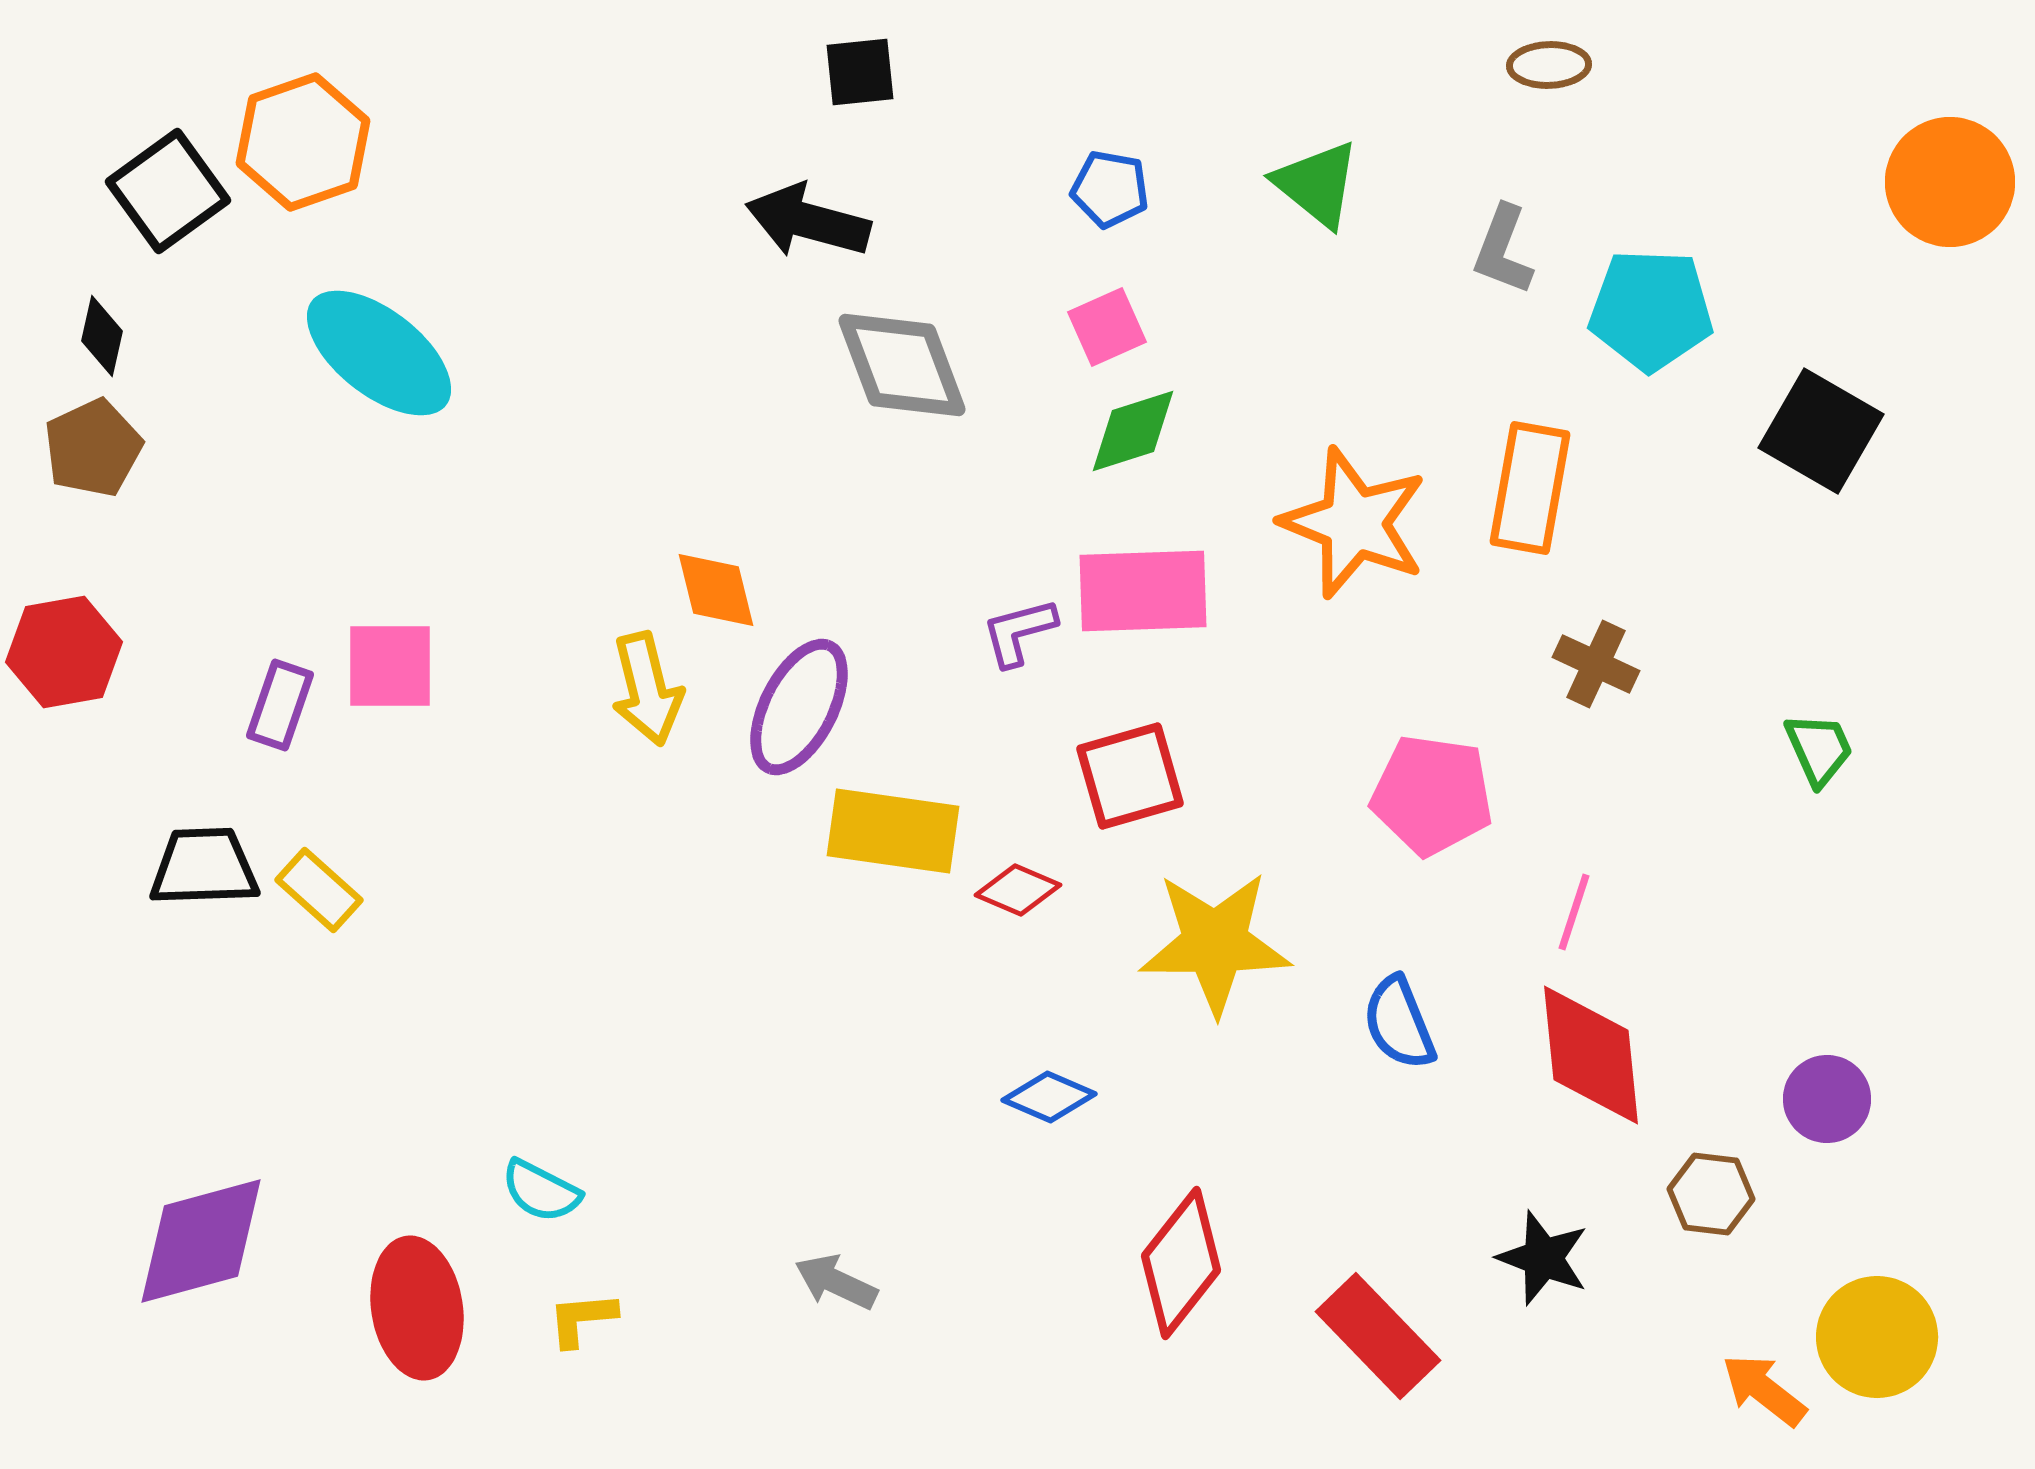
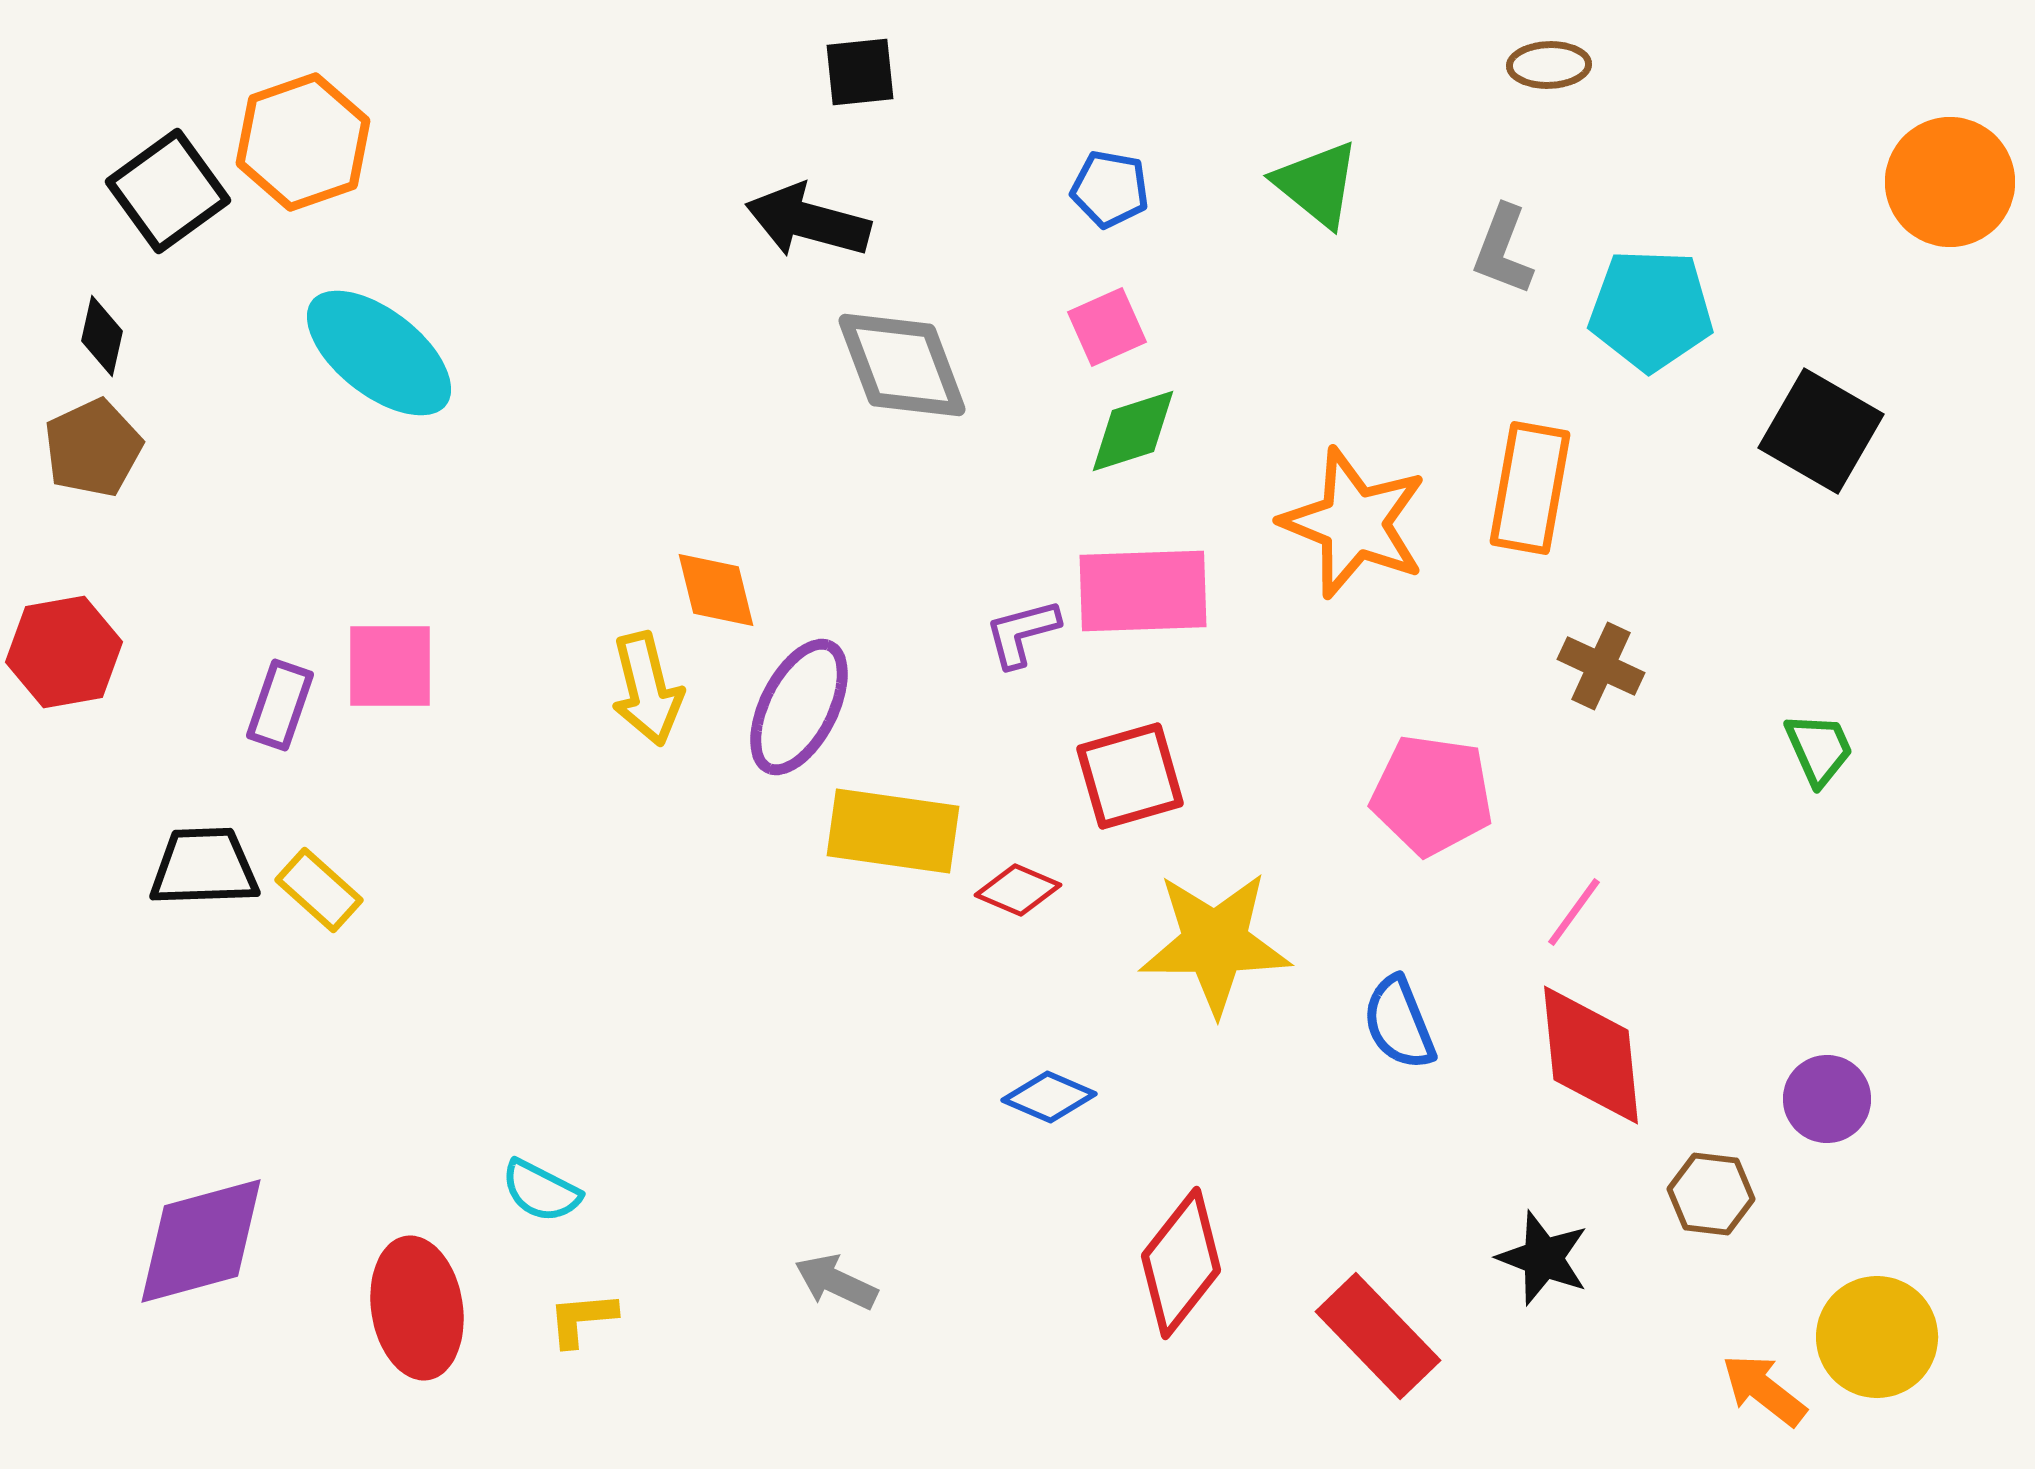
purple L-shape at (1019, 632): moved 3 px right, 1 px down
brown cross at (1596, 664): moved 5 px right, 2 px down
pink line at (1574, 912): rotated 18 degrees clockwise
